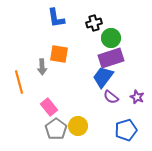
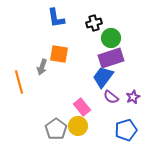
gray arrow: rotated 21 degrees clockwise
purple star: moved 4 px left; rotated 24 degrees clockwise
pink rectangle: moved 33 px right
